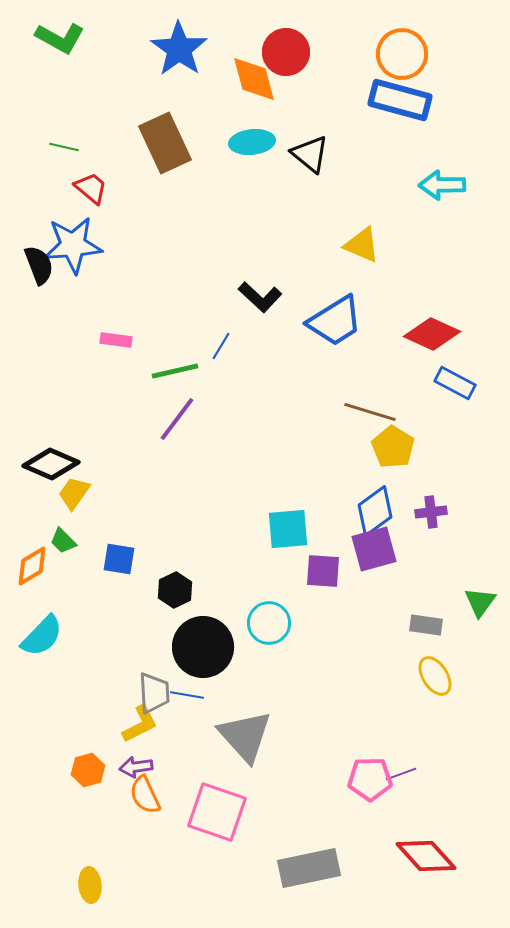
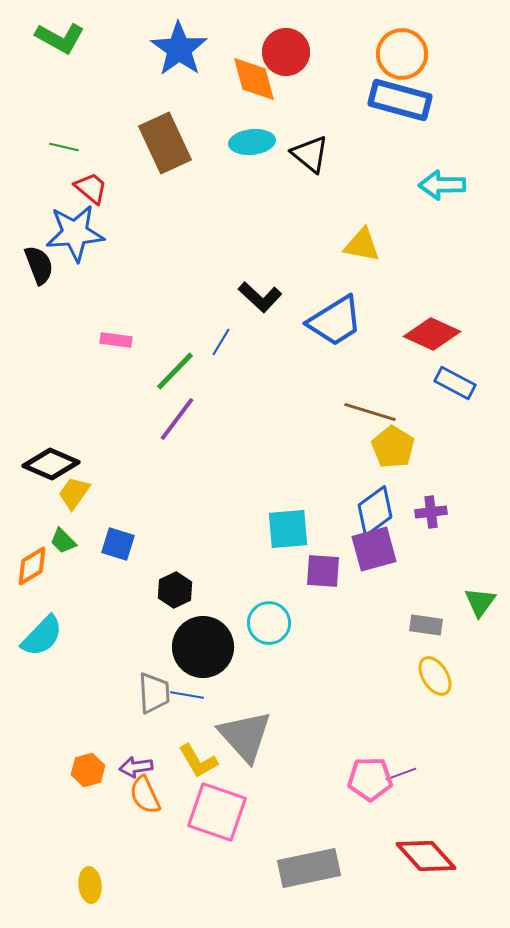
blue star at (73, 245): moved 2 px right, 12 px up
yellow triangle at (362, 245): rotated 12 degrees counterclockwise
blue line at (221, 346): moved 4 px up
green line at (175, 371): rotated 33 degrees counterclockwise
blue square at (119, 559): moved 1 px left, 15 px up; rotated 8 degrees clockwise
yellow L-shape at (140, 724): moved 58 px right, 37 px down; rotated 87 degrees clockwise
